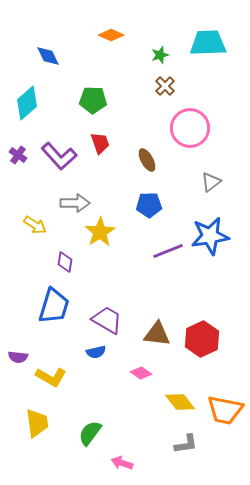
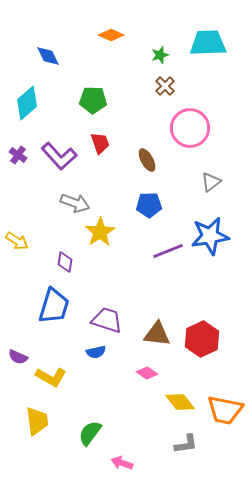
gray arrow: rotated 20 degrees clockwise
yellow arrow: moved 18 px left, 16 px down
purple trapezoid: rotated 12 degrees counterclockwise
purple semicircle: rotated 18 degrees clockwise
pink diamond: moved 6 px right
yellow trapezoid: moved 2 px up
